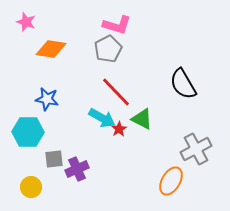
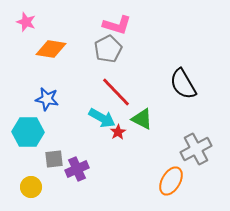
red star: moved 1 px left, 3 px down
